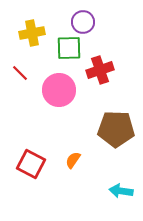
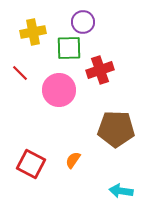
yellow cross: moved 1 px right, 1 px up
